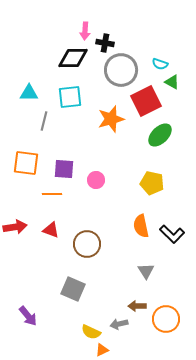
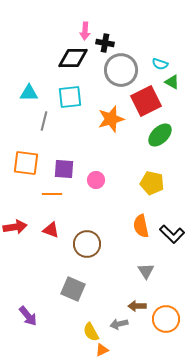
yellow semicircle: rotated 36 degrees clockwise
